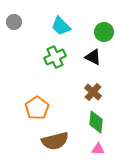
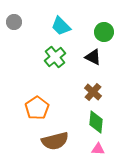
green cross: rotated 15 degrees counterclockwise
